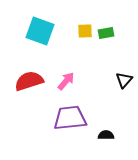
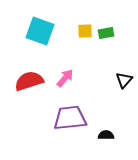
pink arrow: moved 1 px left, 3 px up
